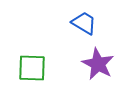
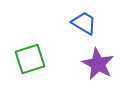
green square: moved 2 px left, 9 px up; rotated 20 degrees counterclockwise
